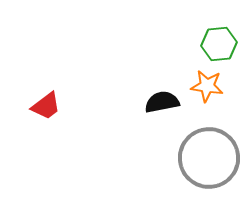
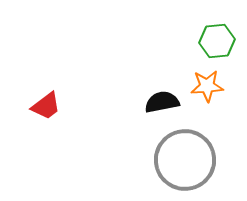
green hexagon: moved 2 px left, 3 px up
orange star: rotated 12 degrees counterclockwise
gray circle: moved 24 px left, 2 px down
